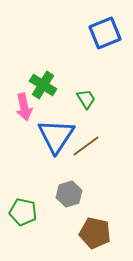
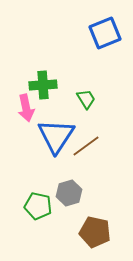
green cross: rotated 36 degrees counterclockwise
pink arrow: moved 2 px right, 1 px down
gray hexagon: moved 1 px up
green pentagon: moved 15 px right, 6 px up
brown pentagon: moved 1 px up
